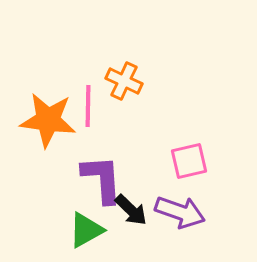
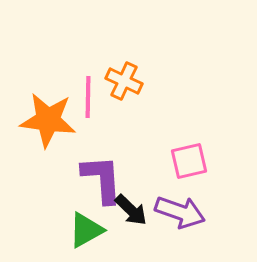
pink line: moved 9 px up
